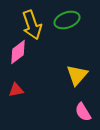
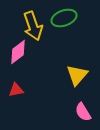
green ellipse: moved 3 px left, 2 px up
yellow arrow: moved 1 px right, 1 px down
